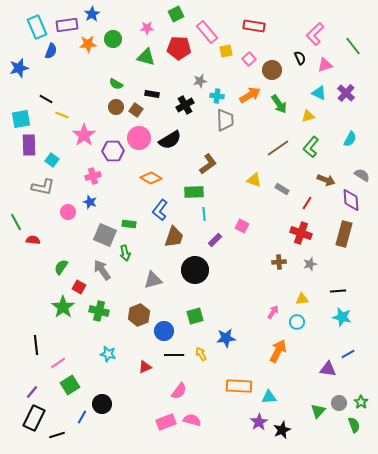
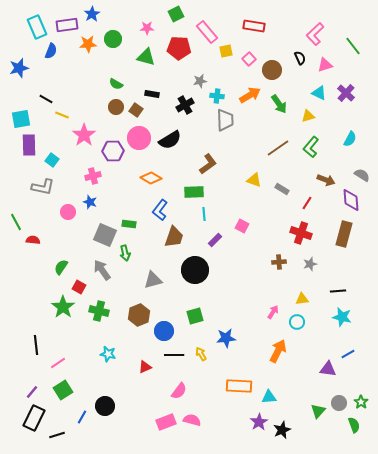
green square at (70, 385): moved 7 px left, 5 px down
black circle at (102, 404): moved 3 px right, 2 px down
